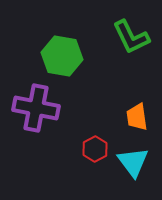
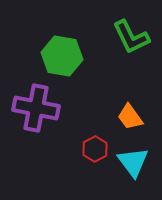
orange trapezoid: moved 7 px left; rotated 28 degrees counterclockwise
